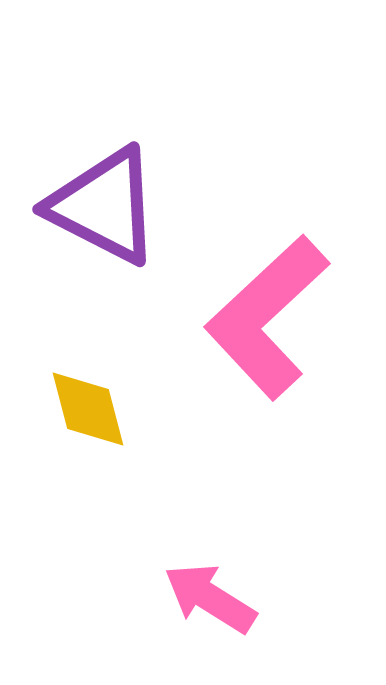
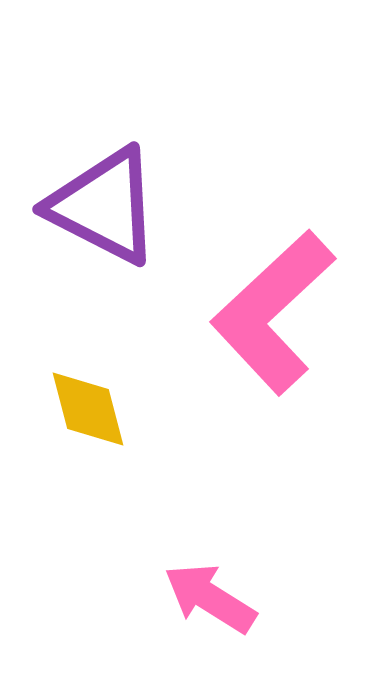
pink L-shape: moved 6 px right, 5 px up
